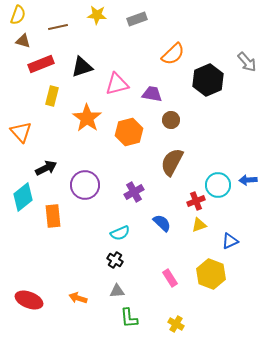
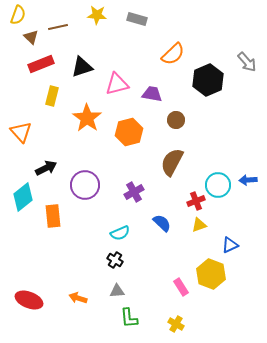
gray rectangle: rotated 36 degrees clockwise
brown triangle: moved 8 px right, 4 px up; rotated 28 degrees clockwise
brown circle: moved 5 px right
blue triangle: moved 4 px down
pink rectangle: moved 11 px right, 9 px down
